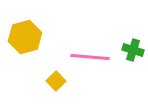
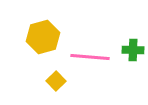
yellow hexagon: moved 18 px right
green cross: rotated 15 degrees counterclockwise
